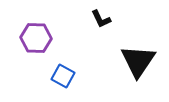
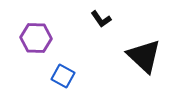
black L-shape: rotated 10 degrees counterclockwise
black triangle: moved 6 px right, 5 px up; rotated 21 degrees counterclockwise
